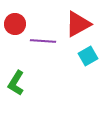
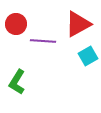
red circle: moved 1 px right
green L-shape: moved 1 px right, 1 px up
